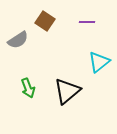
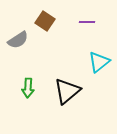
green arrow: rotated 24 degrees clockwise
